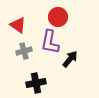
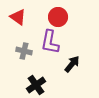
red triangle: moved 8 px up
gray cross: rotated 28 degrees clockwise
black arrow: moved 2 px right, 5 px down
black cross: moved 2 px down; rotated 24 degrees counterclockwise
